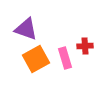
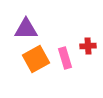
purple triangle: rotated 20 degrees counterclockwise
red cross: moved 3 px right
